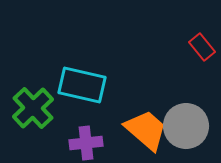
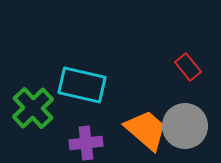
red rectangle: moved 14 px left, 20 px down
gray circle: moved 1 px left
